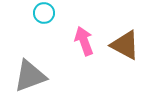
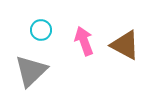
cyan circle: moved 3 px left, 17 px down
gray triangle: moved 1 px right, 5 px up; rotated 24 degrees counterclockwise
